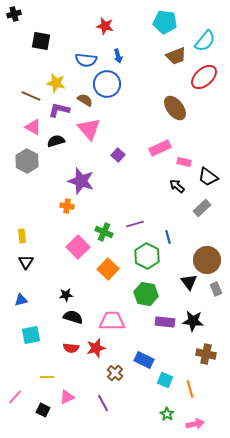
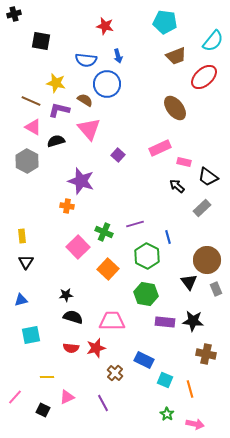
cyan semicircle at (205, 41): moved 8 px right
brown line at (31, 96): moved 5 px down
pink arrow at (195, 424): rotated 24 degrees clockwise
